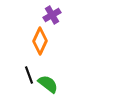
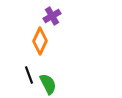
purple cross: moved 1 px down
green semicircle: rotated 25 degrees clockwise
